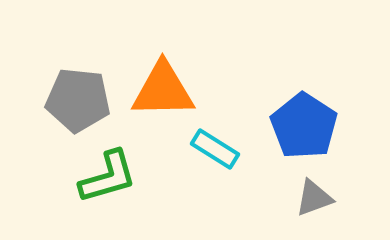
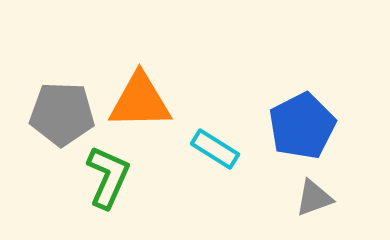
orange triangle: moved 23 px left, 11 px down
gray pentagon: moved 16 px left, 14 px down; rotated 4 degrees counterclockwise
blue pentagon: moved 2 px left; rotated 12 degrees clockwise
green L-shape: rotated 50 degrees counterclockwise
